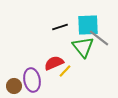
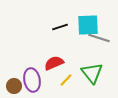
gray line: rotated 20 degrees counterclockwise
green triangle: moved 9 px right, 26 px down
yellow line: moved 1 px right, 9 px down
